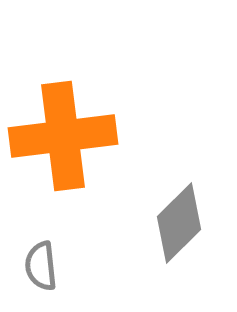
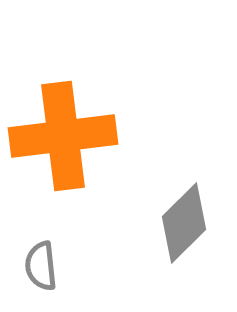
gray diamond: moved 5 px right
